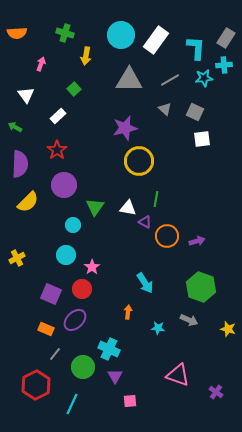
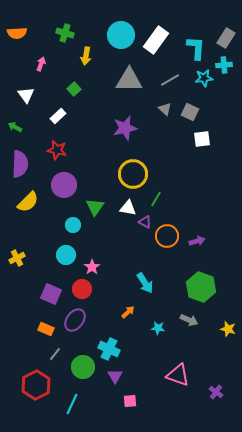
gray square at (195, 112): moved 5 px left
red star at (57, 150): rotated 24 degrees counterclockwise
yellow circle at (139, 161): moved 6 px left, 13 px down
green line at (156, 199): rotated 21 degrees clockwise
orange arrow at (128, 312): rotated 40 degrees clockwise
purple ellipse at (75, 320): rotated 10 degrees counterclockwise
